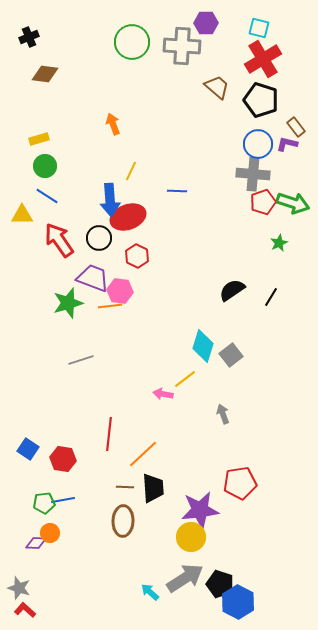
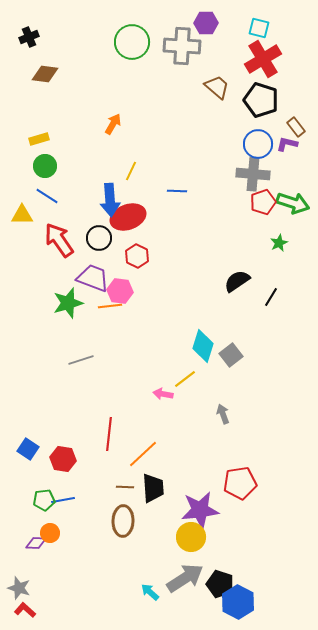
orange arrow at (113, 124): rotated 50 degrees clockwise
black semicircle at (232, 290): moved 5 px right, 9 px up
green pentagon at (44, 503): moved 3 px up
